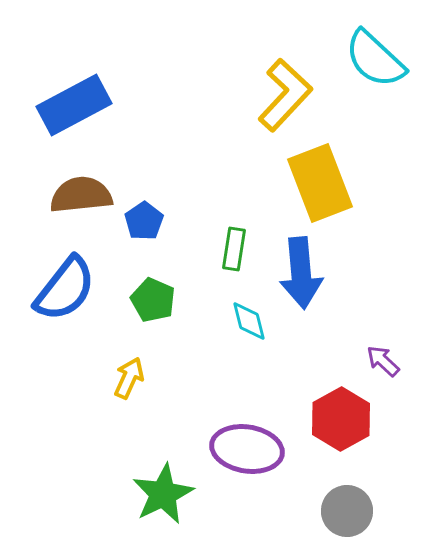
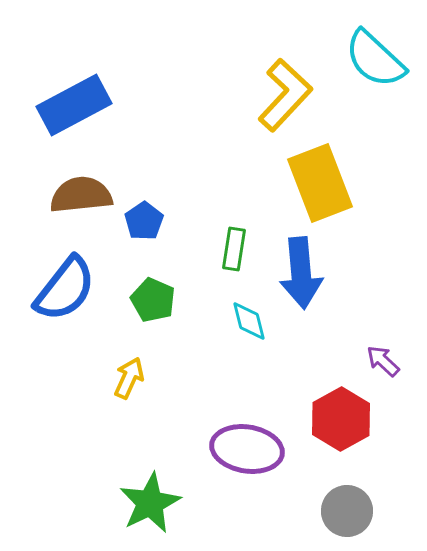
green star: moved 13 px left, 9 px down
